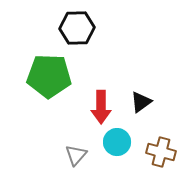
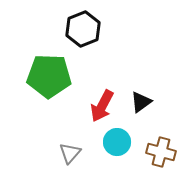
black hexagon: moved 6 px right, 1 px down; rotated 20 degrees counterclockwise
red arrow: moved 1 px right, 1 px up; rotated 28 degrees clockwise
gray triangle: moved 6 px left, 2 px up
